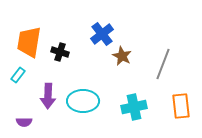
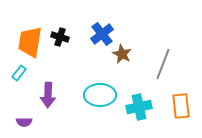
orange trapezoid: moved 1 px right
black cross: moved 15 px up
brown star: moved 2 px up
cyan rectangle: moved 1 px right, 2 px up
purple arrow: moved 1 px up
cyan ellipse: moved 17 px right, 6 px up
cyan cross: moved 5 px right
